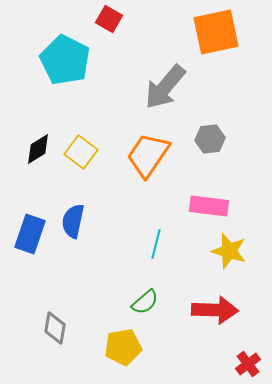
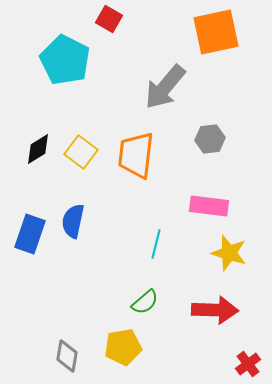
orange trapezoid: moved 12 px left; rotated 27 degrees counterclockwise
yellow star: moved 2 px down
gray diamond: moved 12 px right, 28 px down
